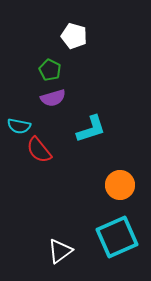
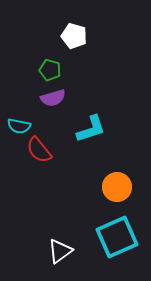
green pentagon: rotated 10 degrees counterclockwise
orange circle: moved 3 px left, 2 px down
